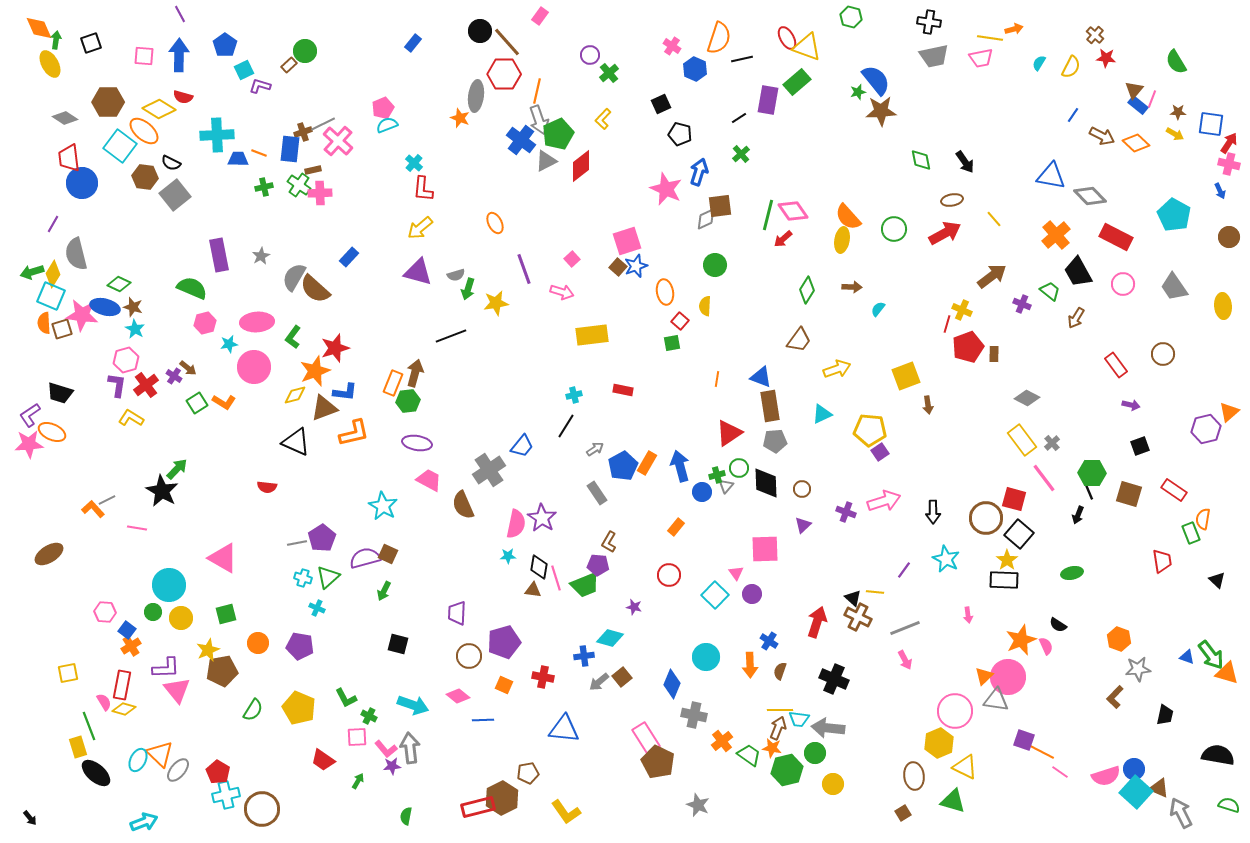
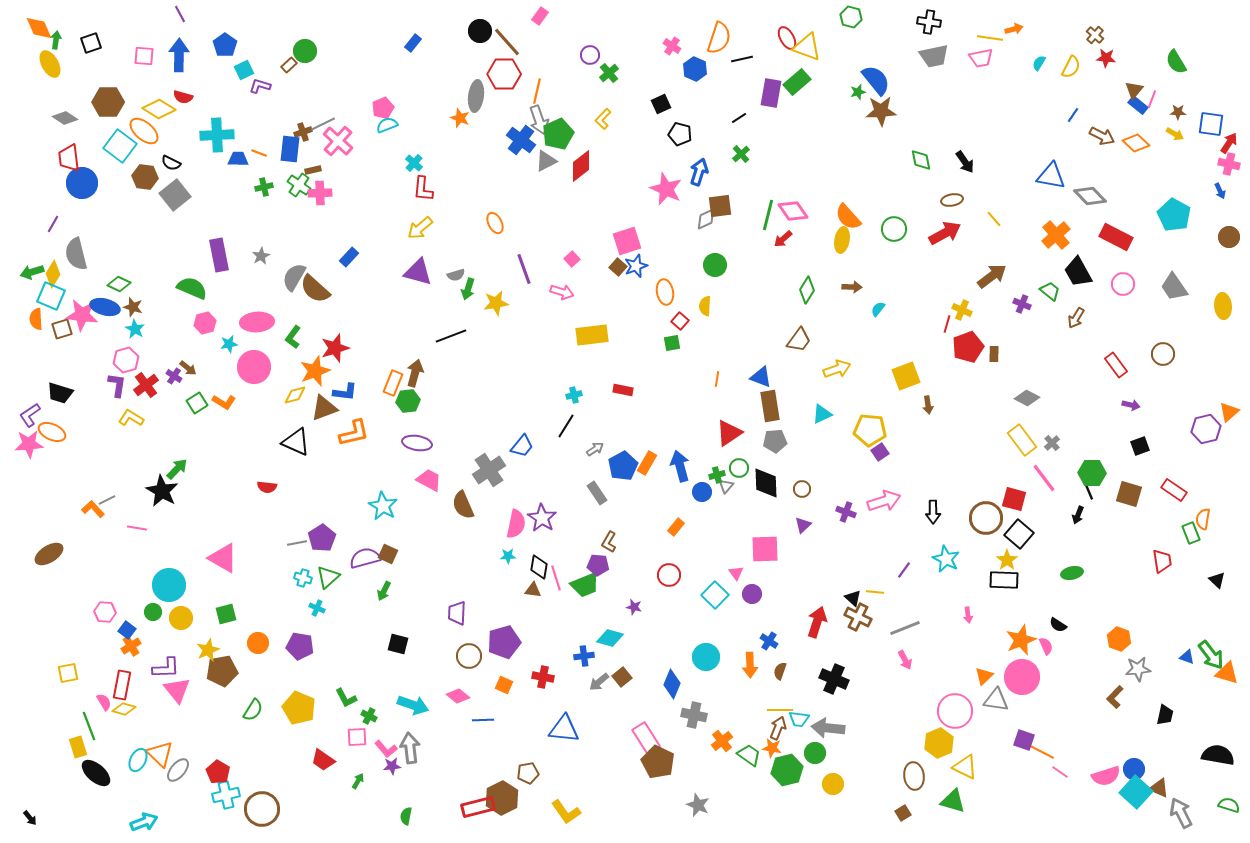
purple rectangle at (768, 100): moved 3 px right, 7 px up
orange semicircle at (44, 323): moved 8 px left, 4 px up
pink circle at (1008, 677): moved 14 px right
